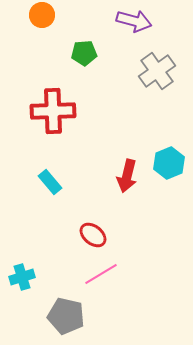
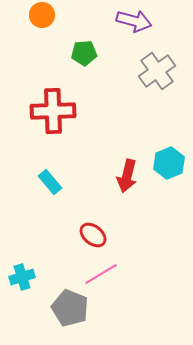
gray pentagon: moved 4 px right, 8 px up; rotated 9 degrees clockwise
